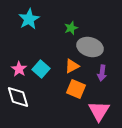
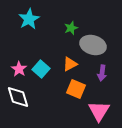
gray ellipse: moved 3 px right, 2 px up
orange triangle: moved 2 px left, 2 px up
